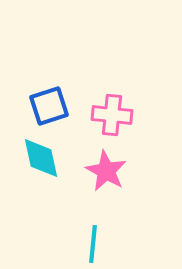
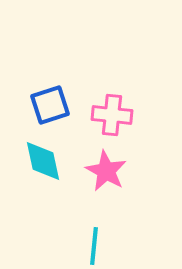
blue square: moved 1 px right, 1 px up
cyan diamond: moved 2 px right, 3 px down
cyan line: moved 1 px right, 2 px down
